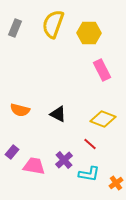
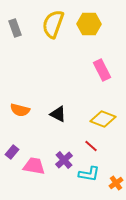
gray rectangle: rotated 42 degrees counterclockwise
yellow hexagon: moved 9 px up
red line: moved 1 px right, 2 px down
